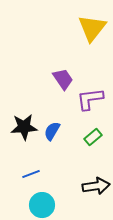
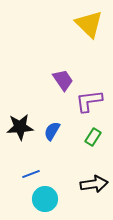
yellow triangle: moved 3 px left, 4 px up; rotated 24 degrees counterclockwise
purple trapezoid: moved 1 px down
purple L-shape: moved 1 px left, 2 px down
black star: moved 4 px left
green rectangle: rotated 18 degrees counterclockwise
black arrow: moved 2 px left, 2 px up
cyan circle: moved 3 px right, 6 px up
